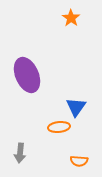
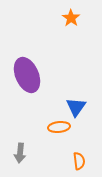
orange semicircle: rotated 102 degrees counterclockwise
